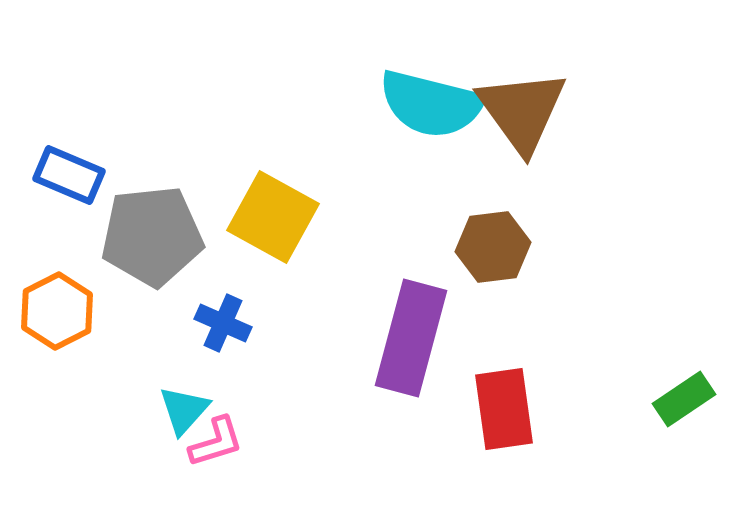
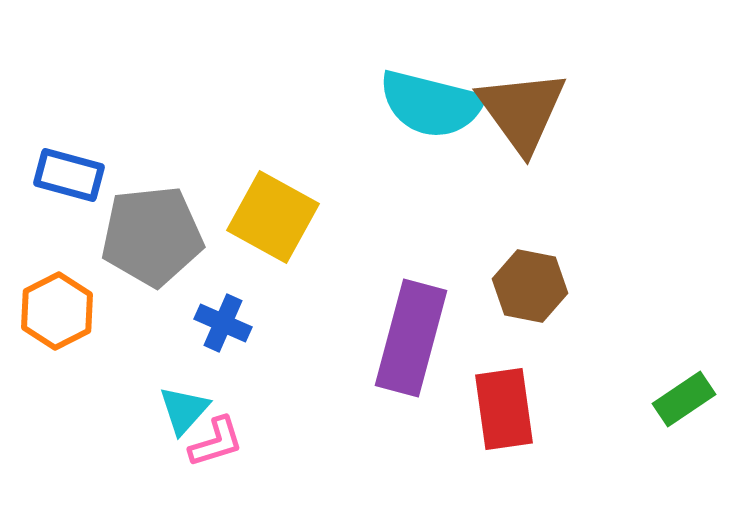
blue rectangle: rotated 8 degrees counterclockwise
brown hexagon: moved 37 px right, 39 px down; rotated 18 degrees clockwise
